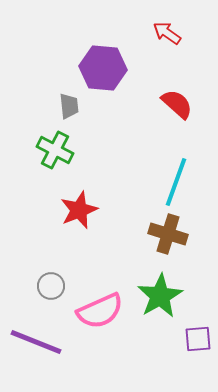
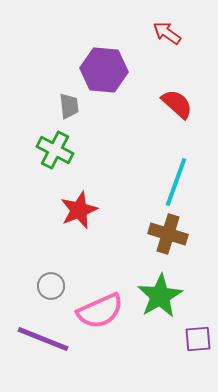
purple hexagon: moved 1 px right, 2 px down
purple line: moved 7 px right, 3 px up
